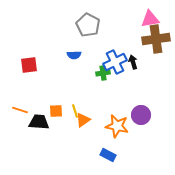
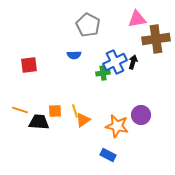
pink triangle: moved 13 px left
black arrow: rotated 32 degrees clockwise
orange square: moved 1 px left
